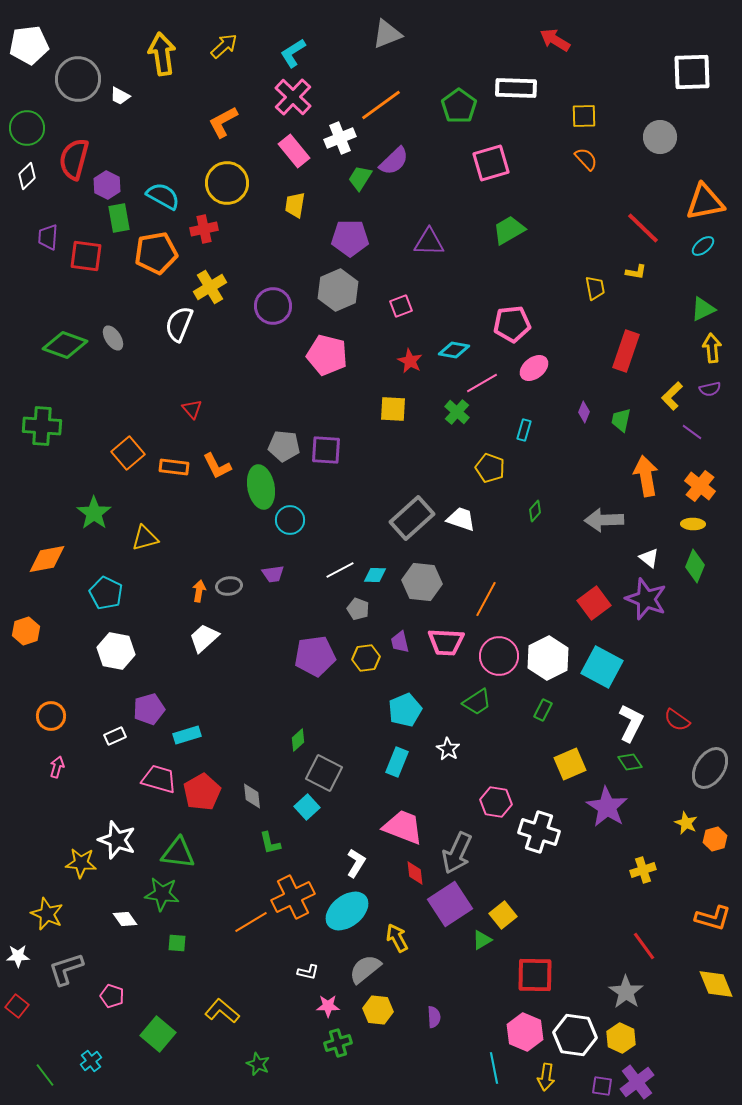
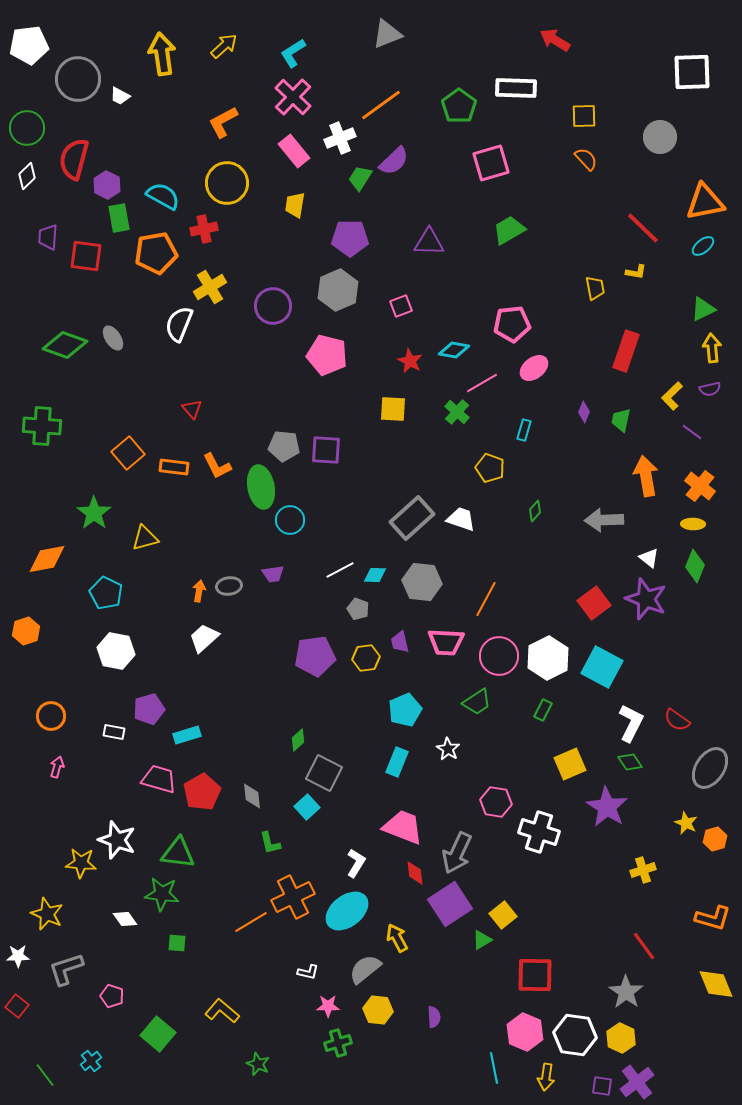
white rectangle at (115, 736): moved 1 px left, 4 px up; rotated 35 degrees clockwise
